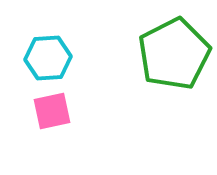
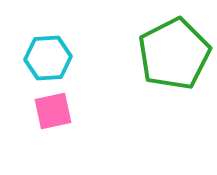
pink square: moved 1 px right
